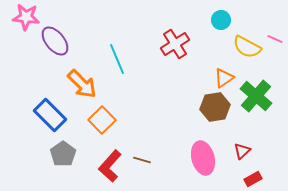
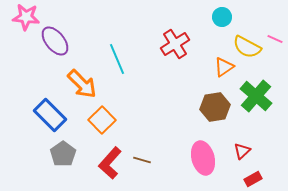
cyan circle: moved 1 px right, 3 px up
orange triangle: moved 11 px up
red L-shape: moved 3 px up
